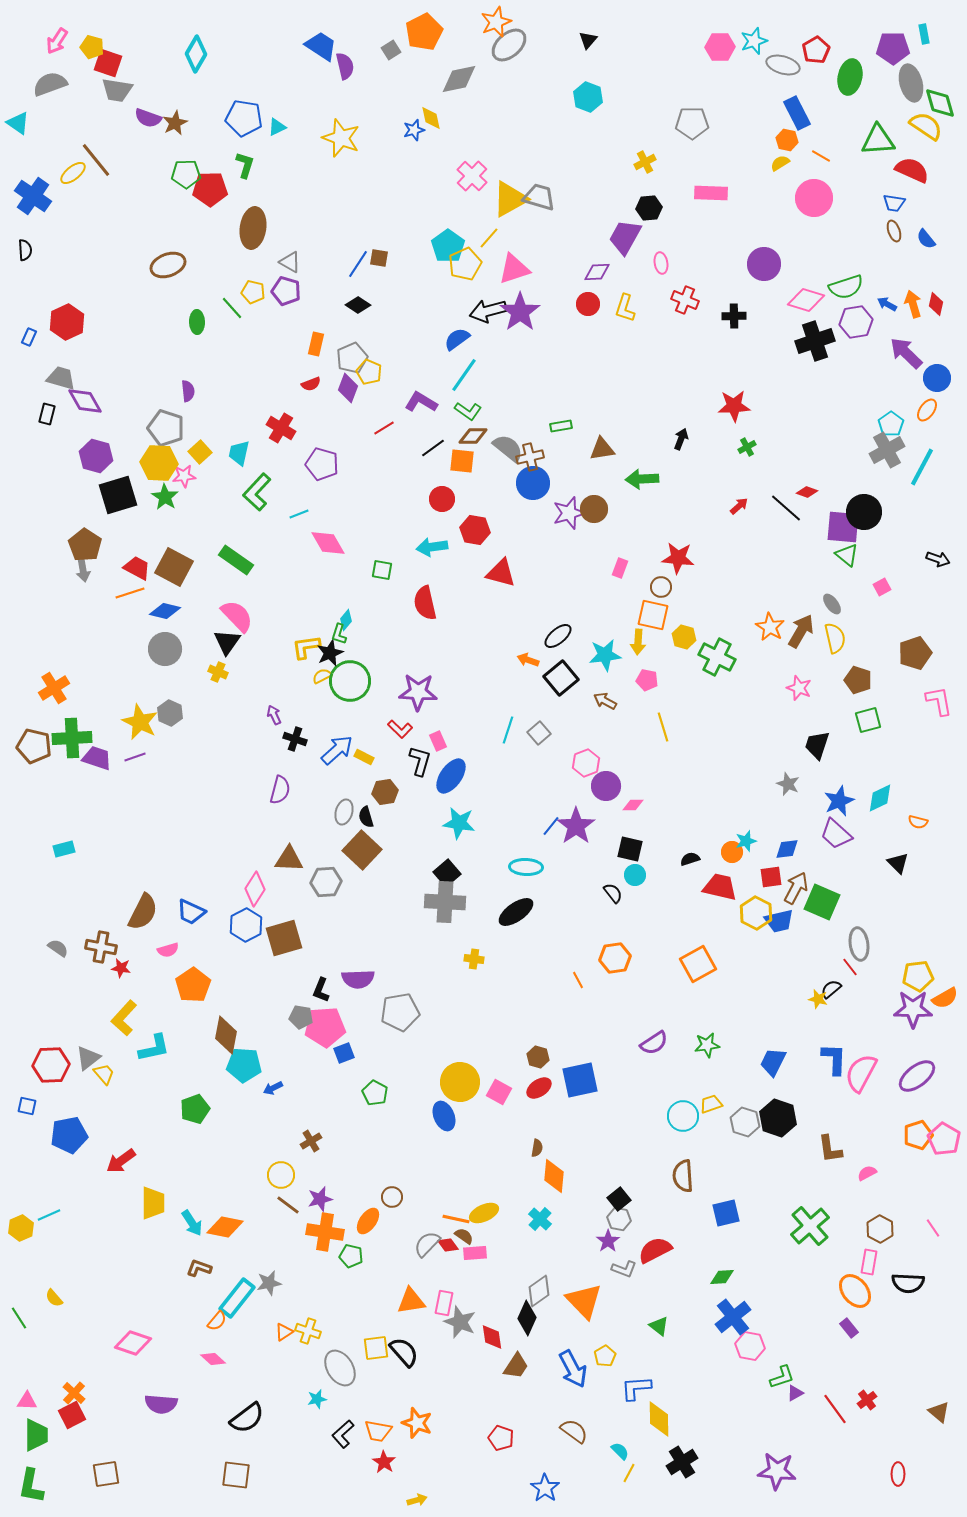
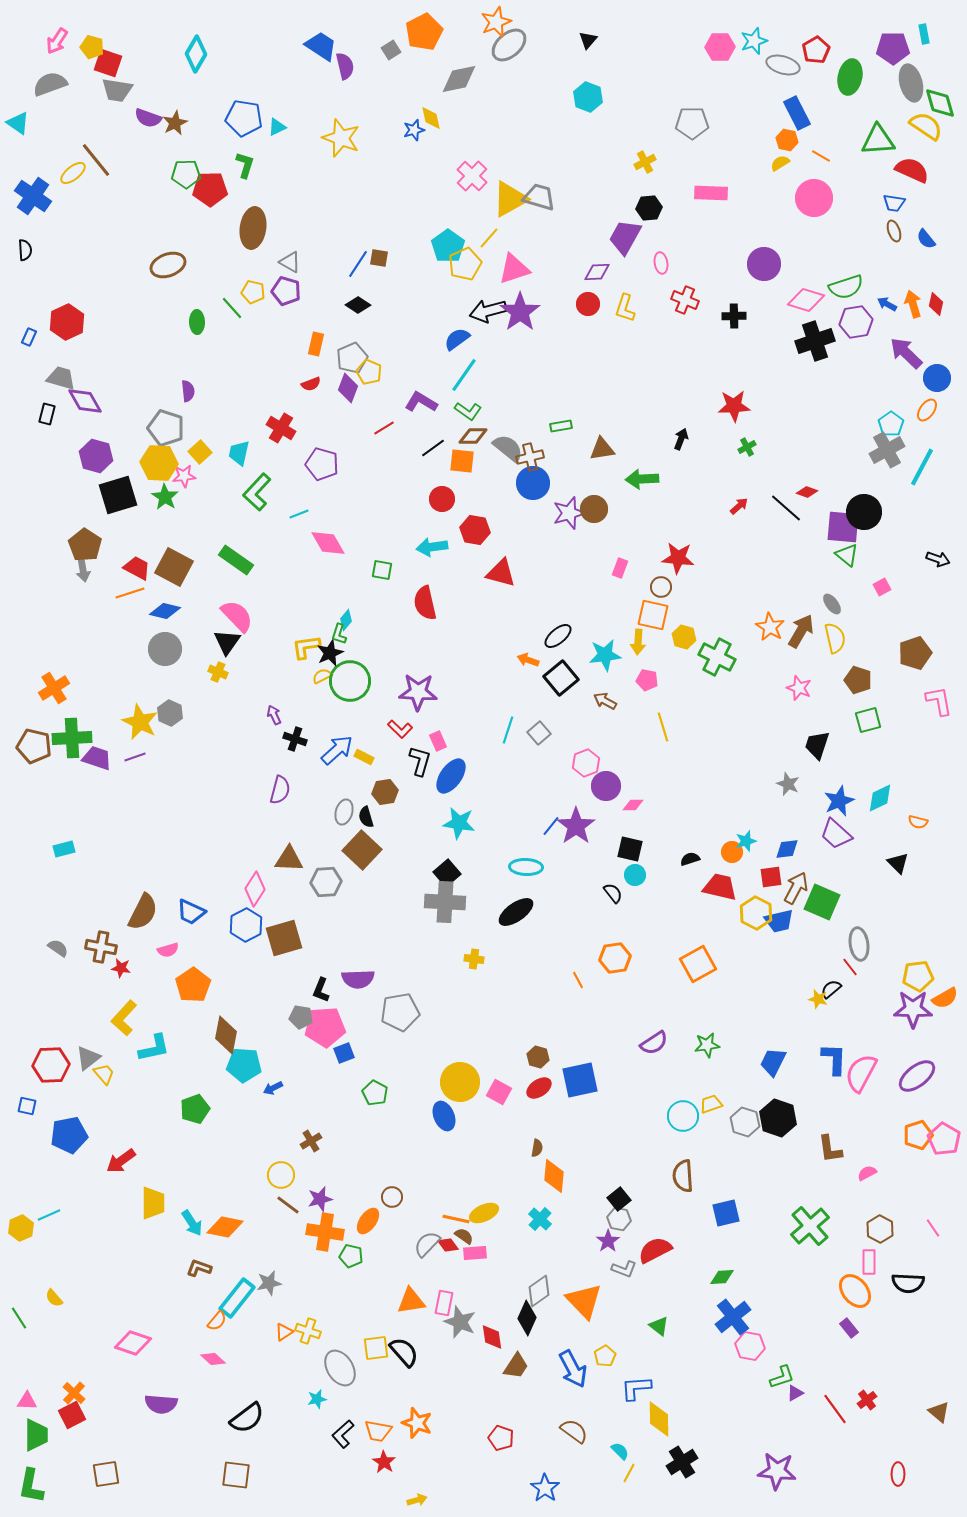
pink rectangle at (869, 1262): rotated 10 degrees counterclockwise
